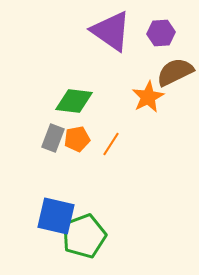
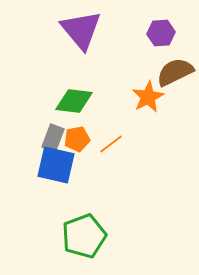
purple triangle: moved 30 px left, 1 px up; rotated 15 degrees clockwise
orange line: rotated 20 degrees clockwise
blue square: moved 51 px up
